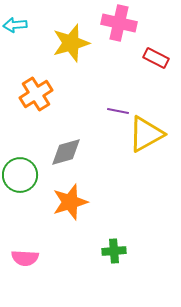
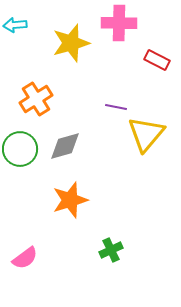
pink cross: rotated 12 degrees counterclockwise
red rectangle: moved 1 px right, 2 px down
orange cross: moved 5 px down
purple line: moved 2 px left, 4 px up
yellow triangle: rotated 21 degrees counterclockwise
gray diamond: moved 1 px left, 6 px up
green circle: moved 26 px up
orange star: moved 2 px up
green cross: moved 3 px left, 1 px up; rotated 20 degrees counterclockwise
pink semicircle: rotated 40 degrees counterclockwise
